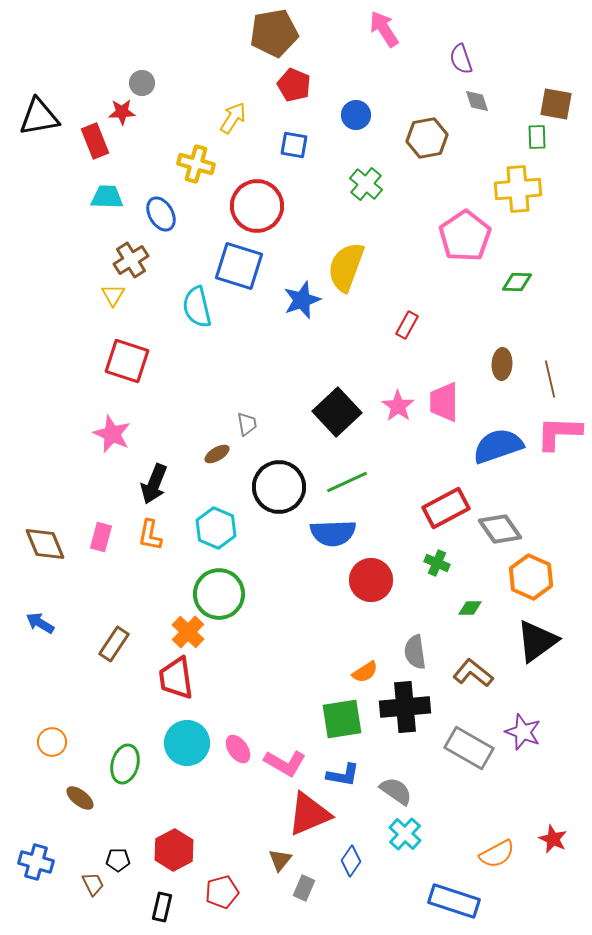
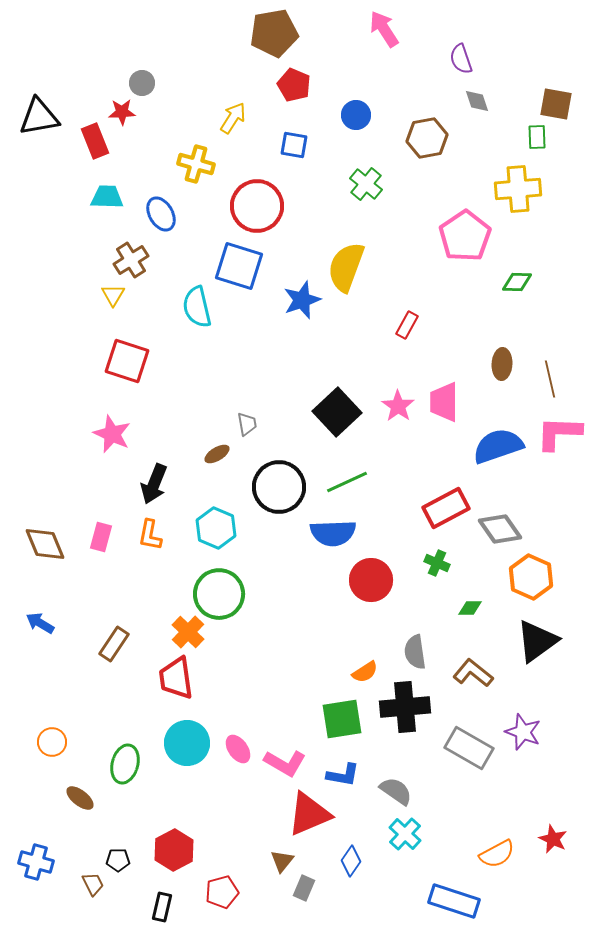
brown triangle at (280, 860): moved 2 px right, 1 px down
